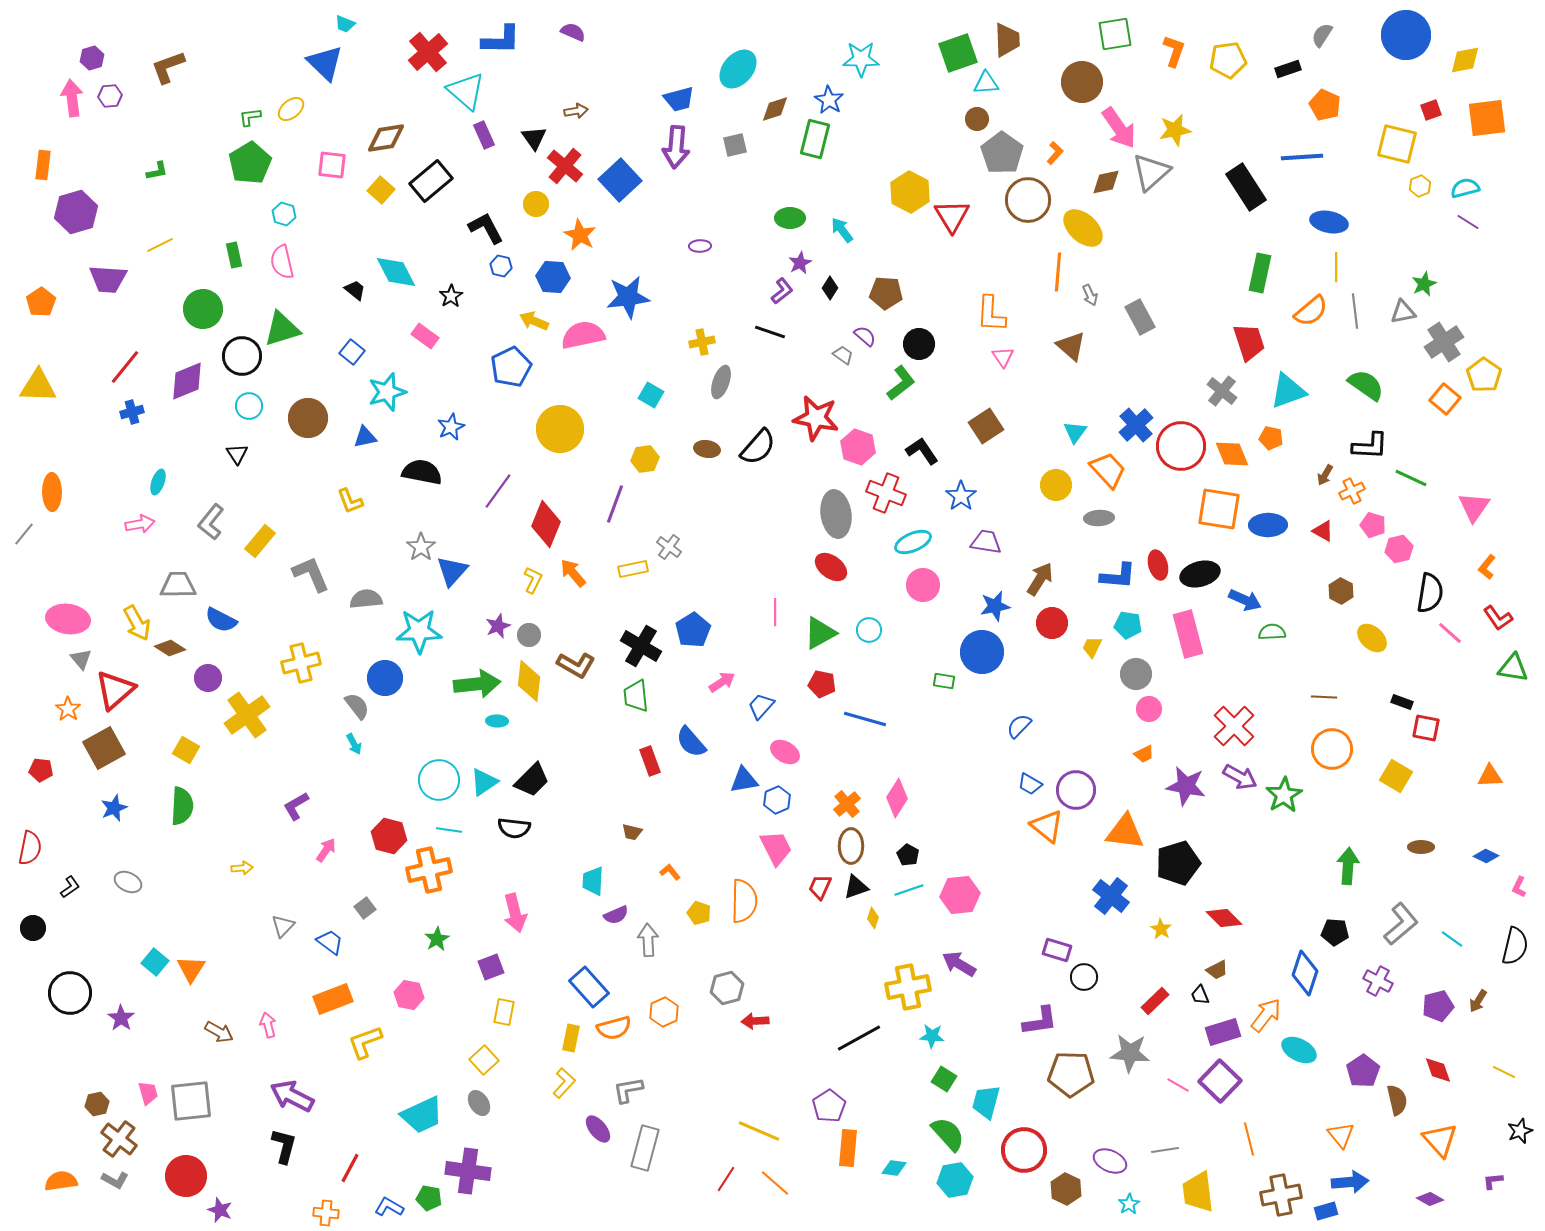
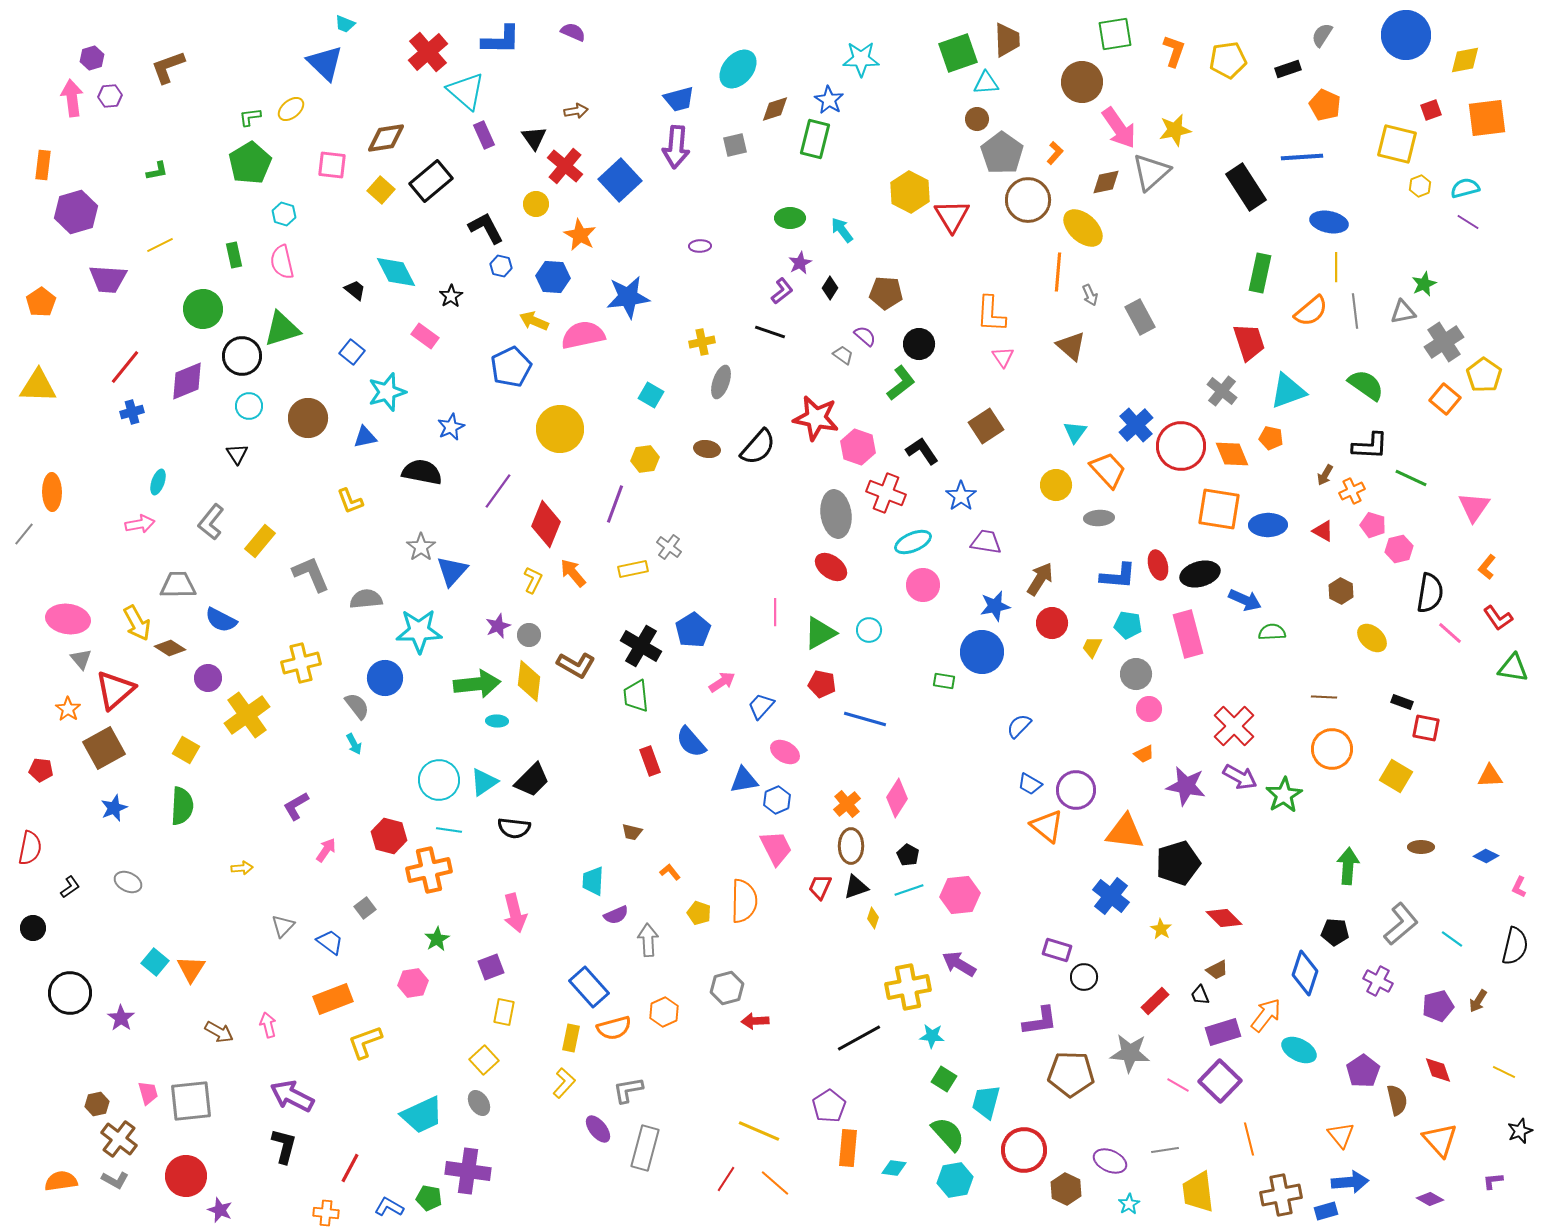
pink hexagon at (409, 995): moved 4 px right, 12 px up; rotated 20 degrees counterclockwise
